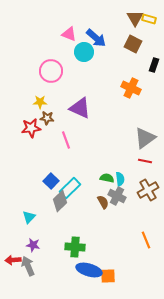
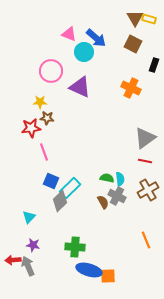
purple triangle: moved 21 px up
pink line: moved 22 px left, 12 px down
blue square: rotated 21 degrees counterclockwise
